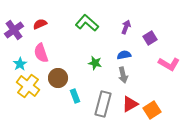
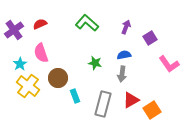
pink L-shape: rotated 25 degrees clockwise
gray arrow: moved 1 px left, 1 px up; rotated 21 degrees clockwise
red triangle: moved 1 px right, 4 px up
